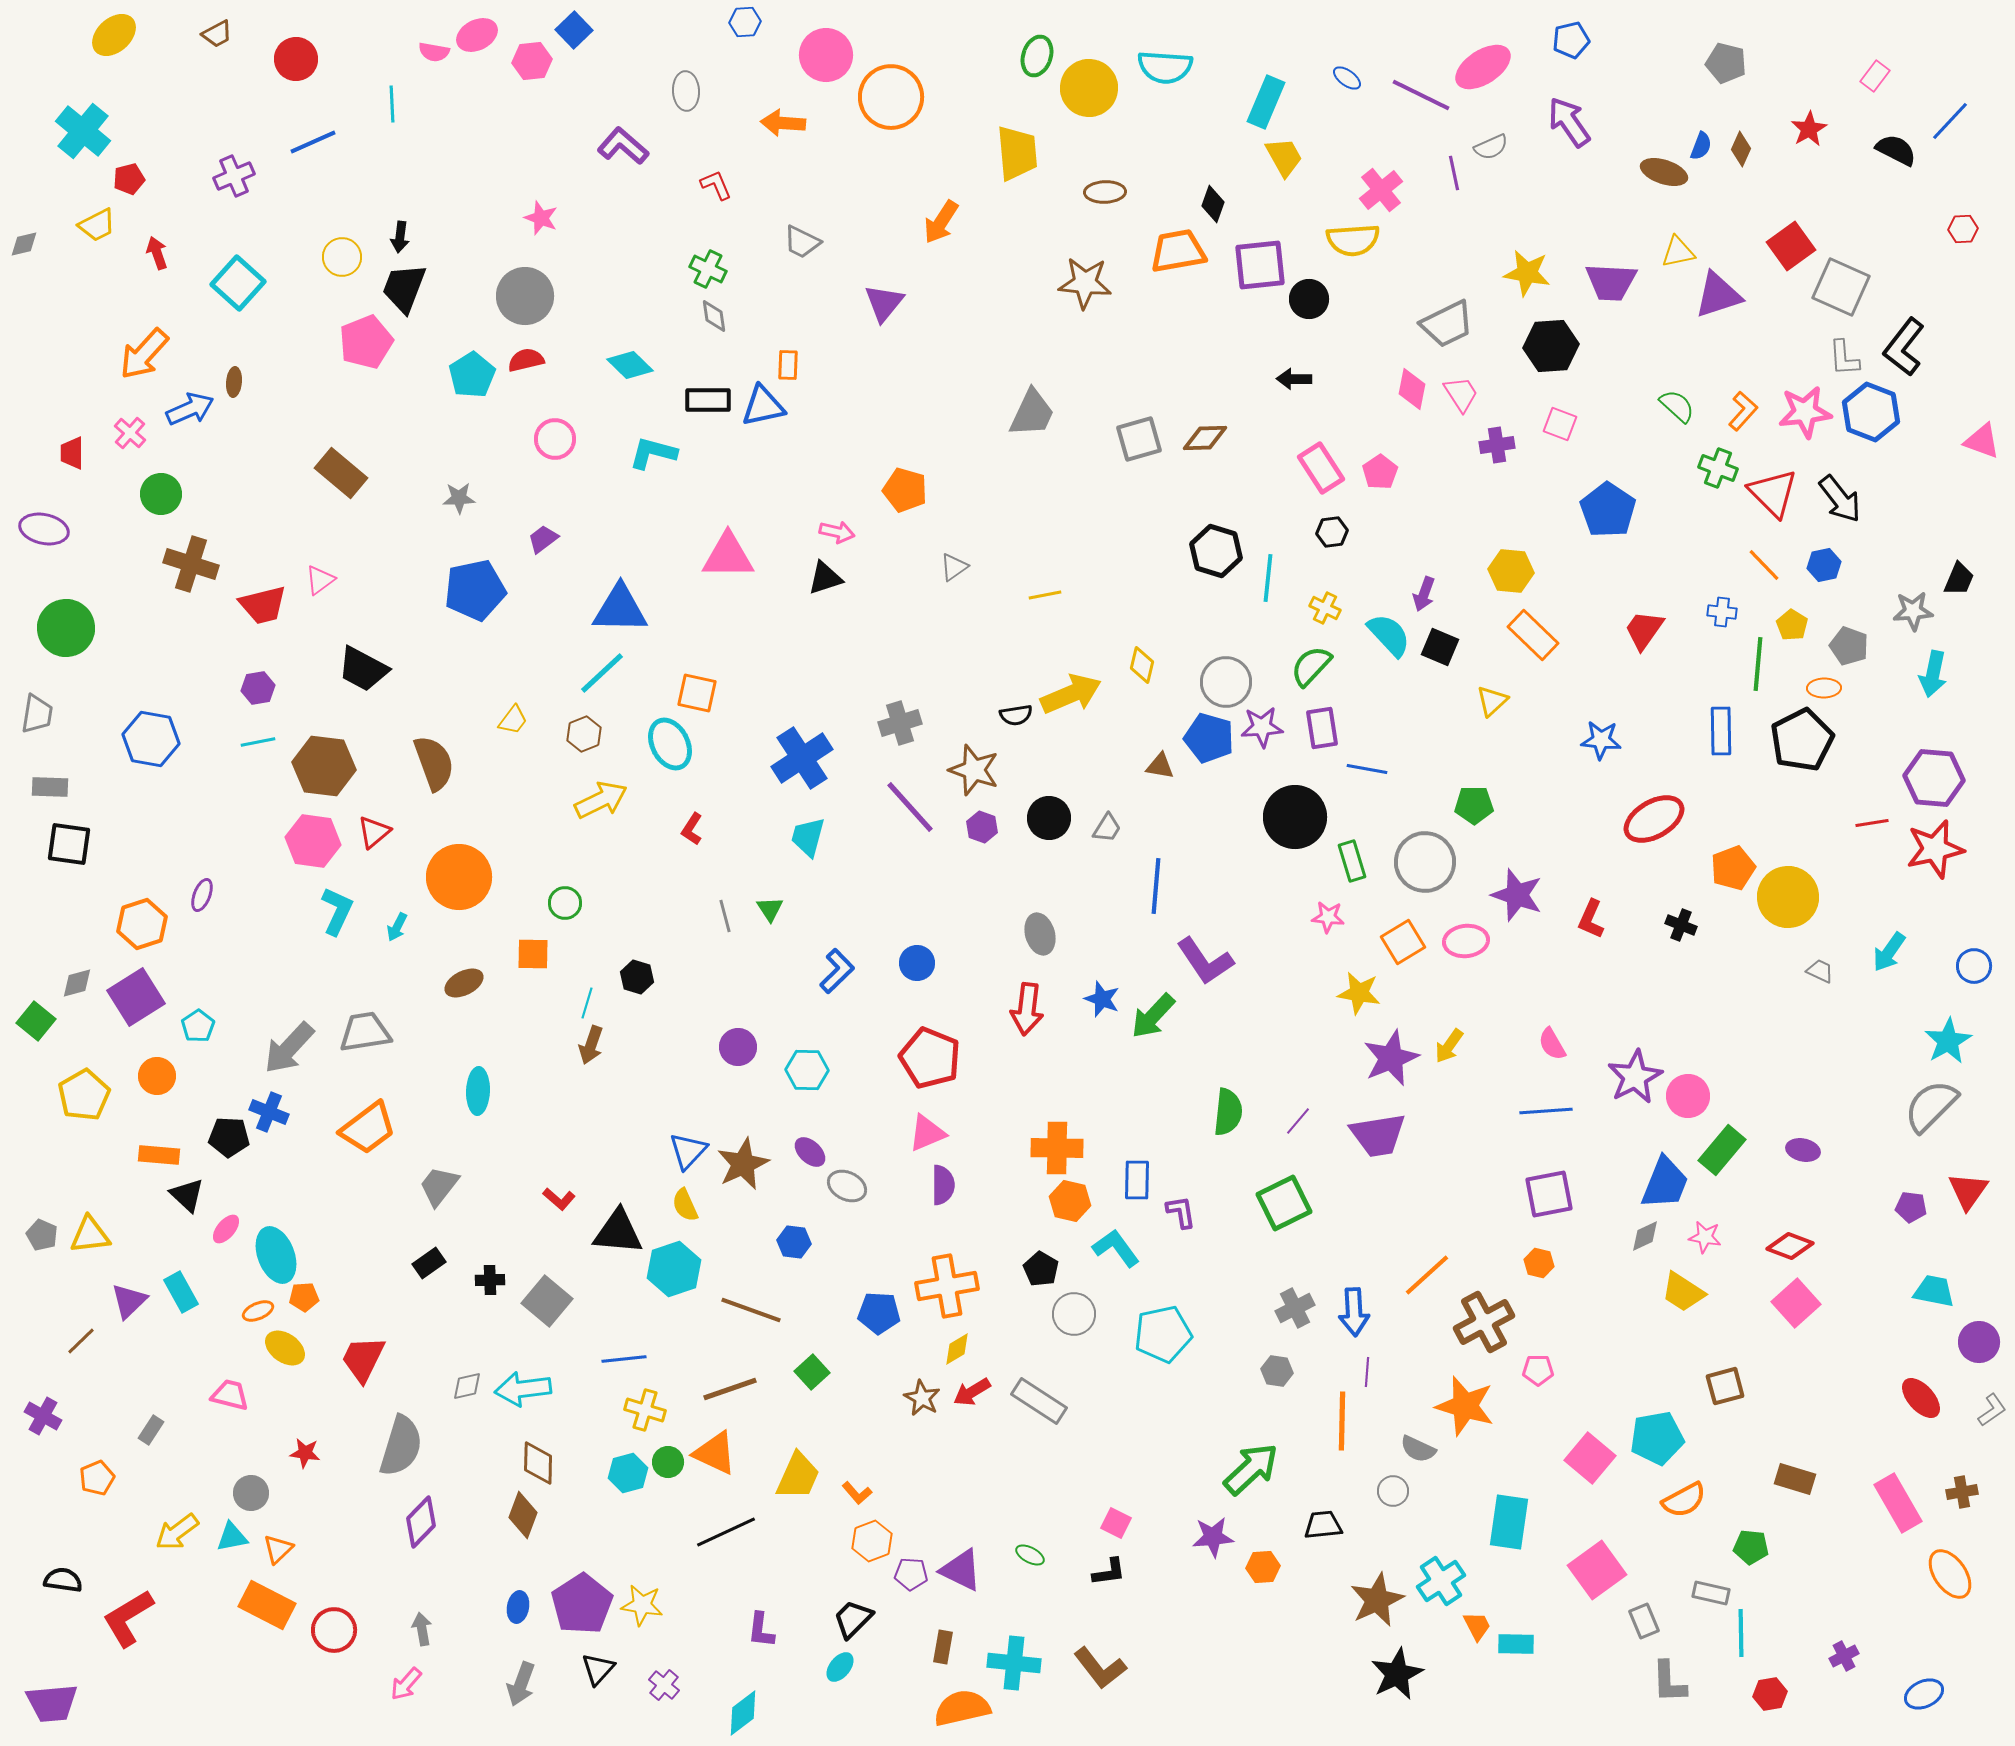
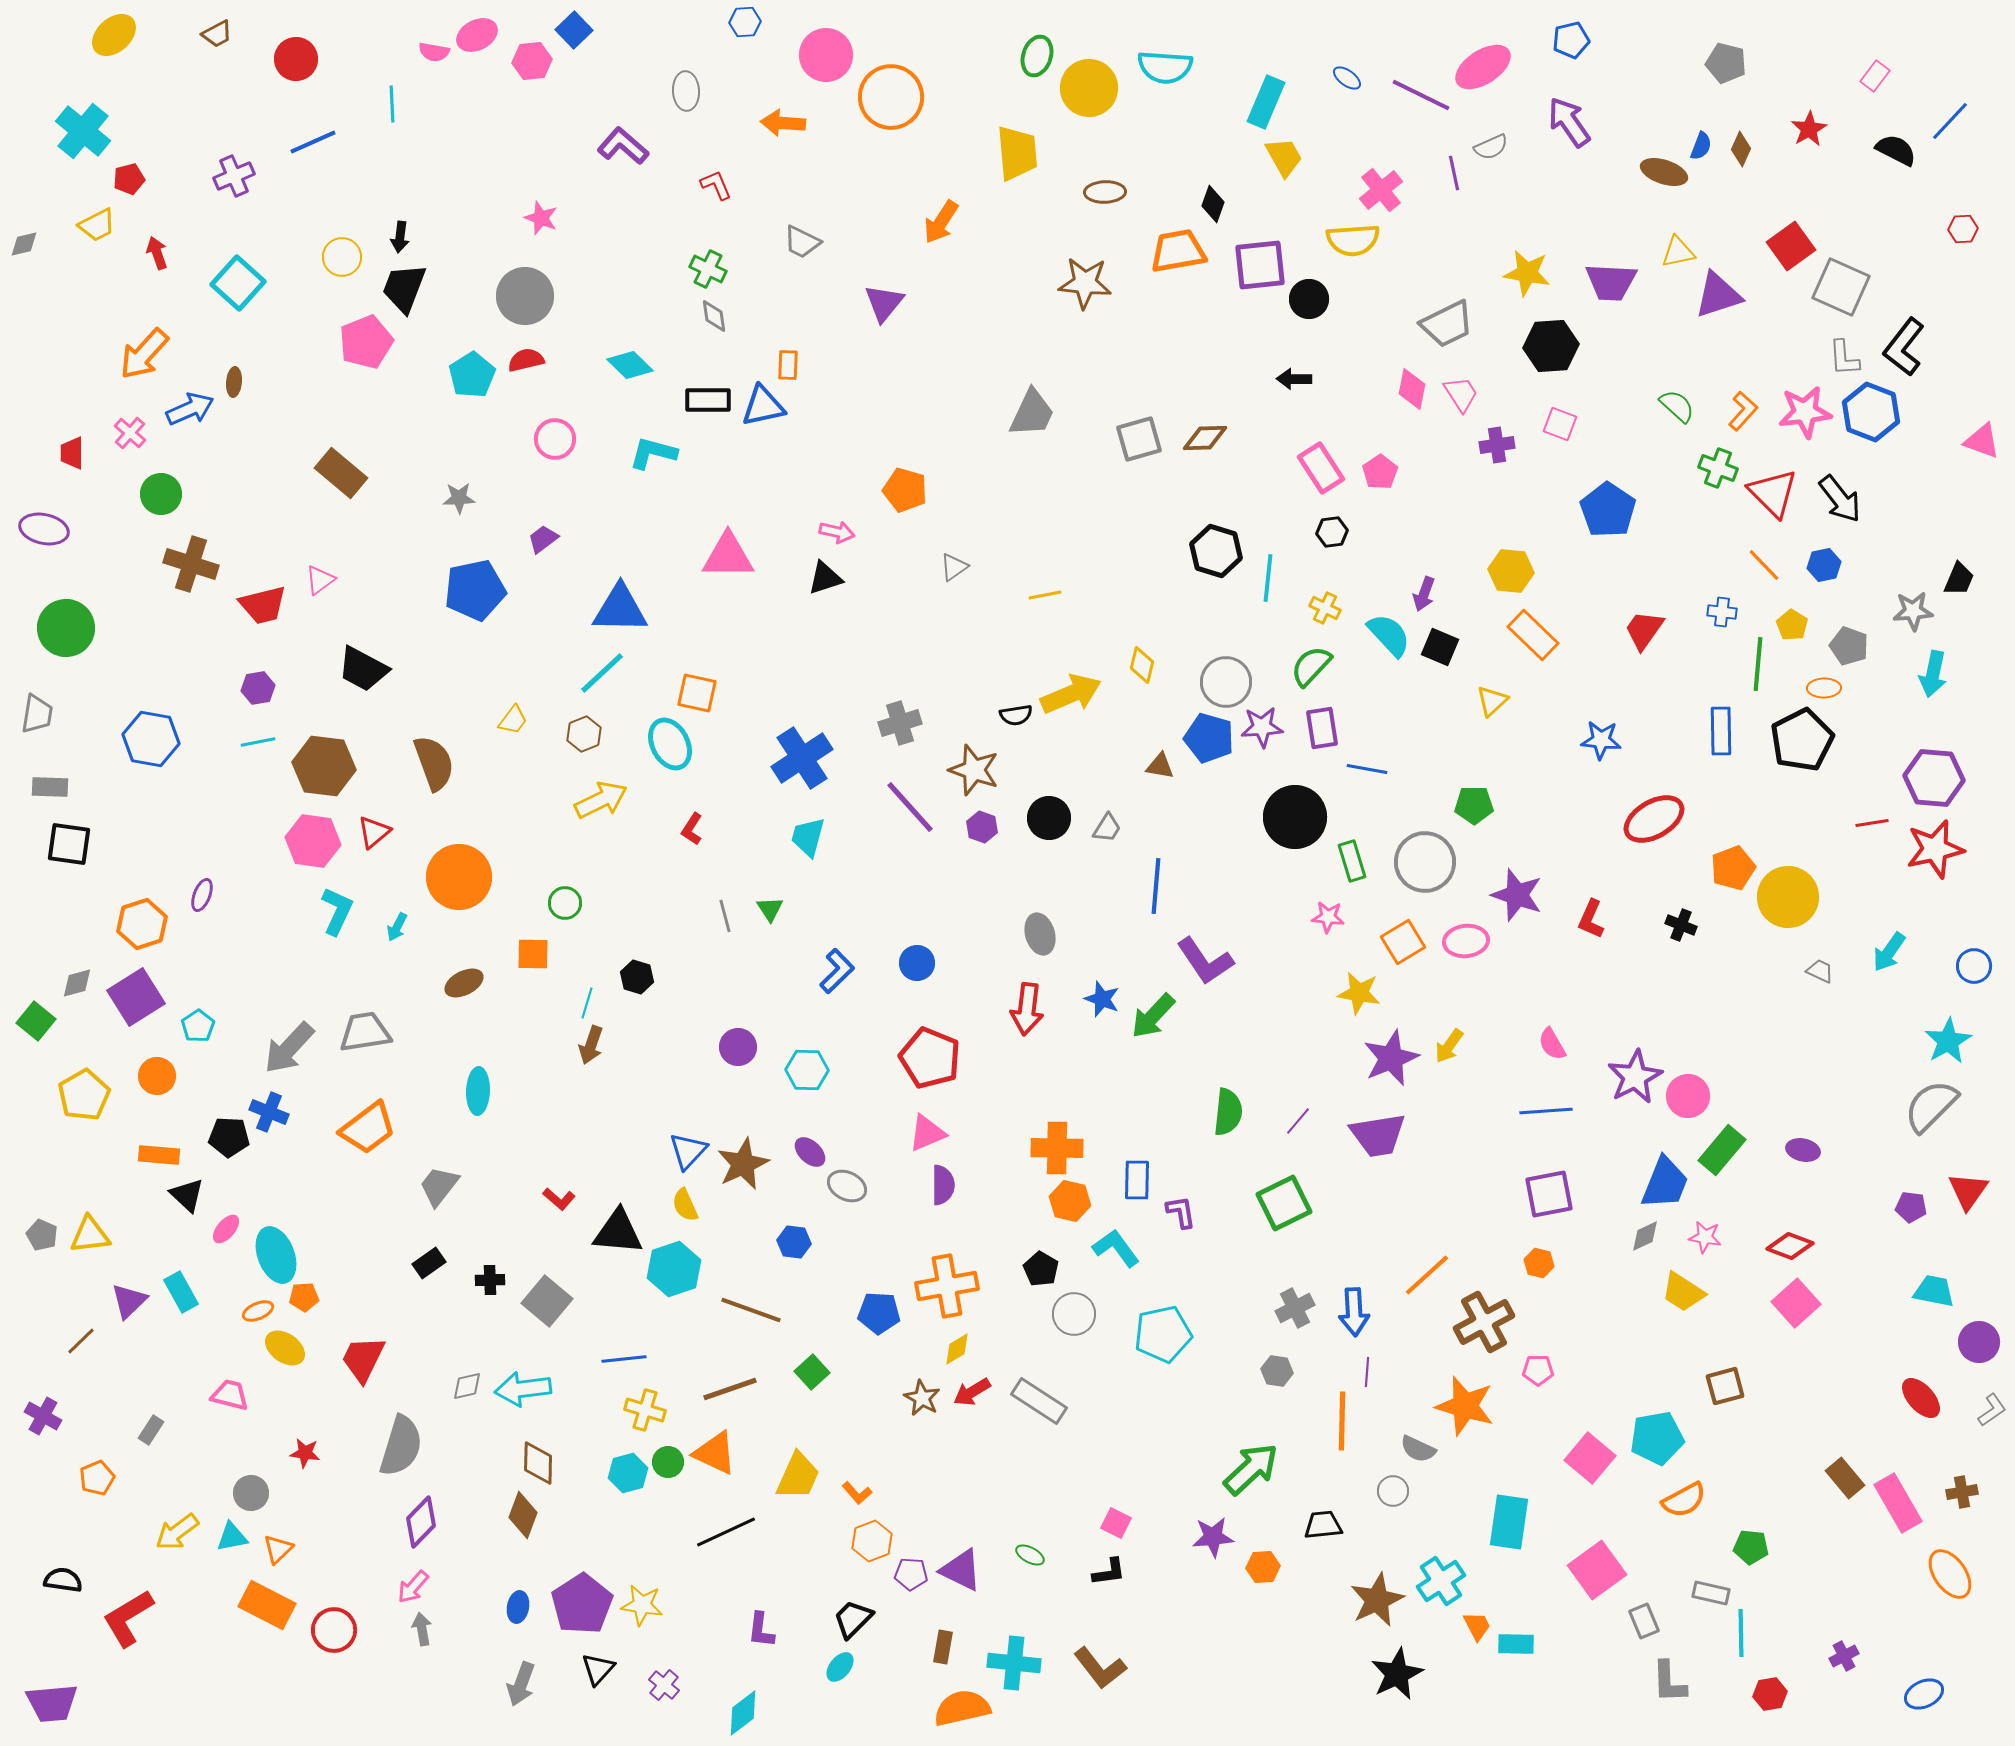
brown rectangle at (1795, 1479): moved 50 px right, 1 px up; rotated 33 degrees clockwise
pink arrow at (406, 1684): moved 7 px right, 97 px up
